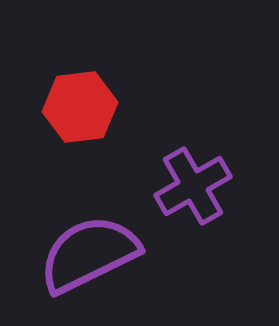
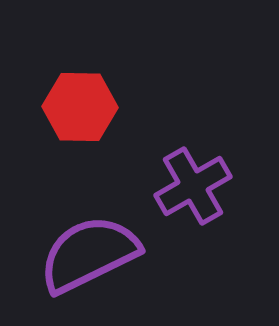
red hexagon: rotated 8 degrees clockwise
